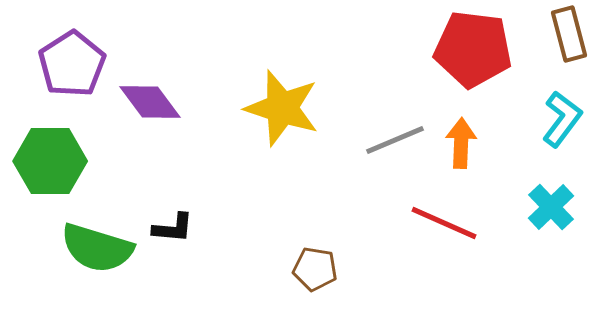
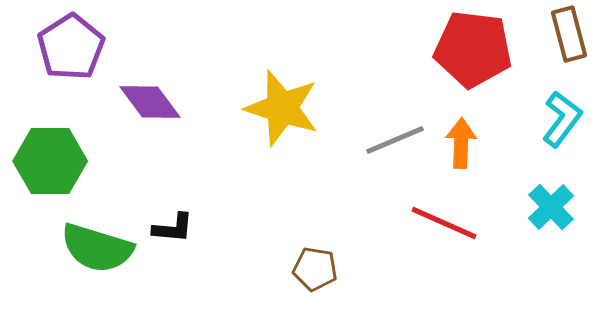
purple pentagon: moved 1 px left, 17 px up
